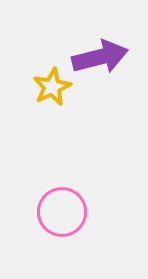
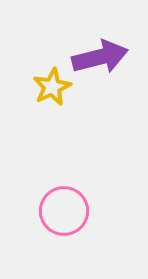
pink circle: moved 2 px right, 1 px up
